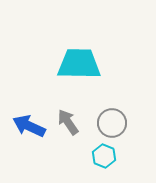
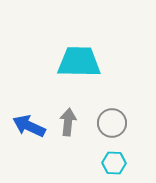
cyan trapezoid: moved 2 px up
gray arrow: rotated 40 degrees clockwise
cyan hexagon: moved 10 px right, 7 px down; rotated 20 degrees counterclockwise
